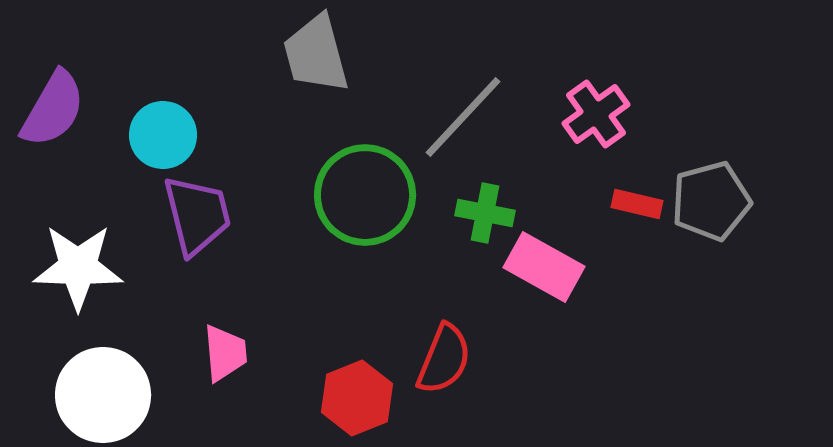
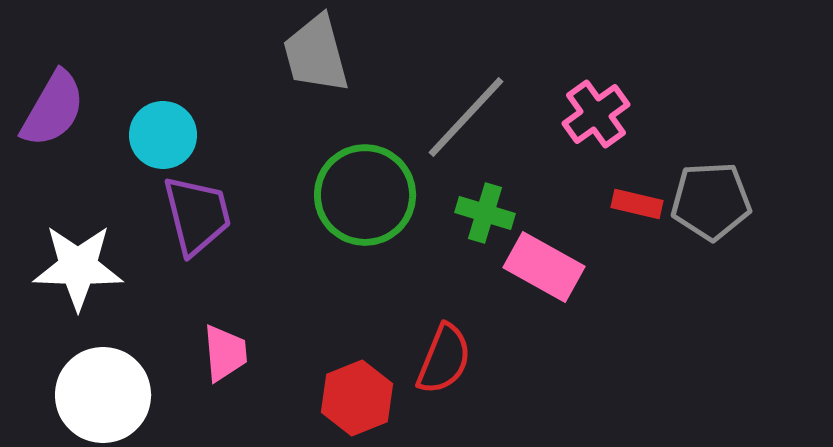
gray line: moved 3 px right
gray pentagon: rotated 12 degrees clockwise
green cross: rotated 6 degrees clockwise
